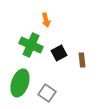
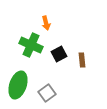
orange arrow: moved 3 px down
black square: moved 1 px down
green ellipse: moved 2 px left, 2 px down
gray square: rotated 18 degrees clockwise
